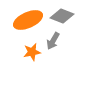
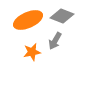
gray arrow: moved 2 px right
